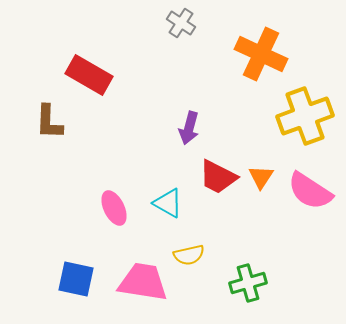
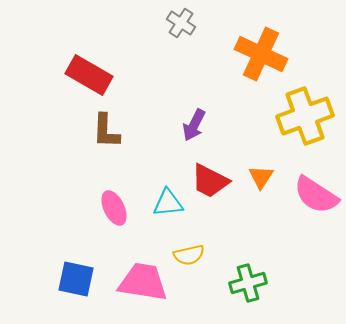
brown L-shape: moved 57 px right, 9 px down
purple arrow: moved 5 px right, 3 px up; rotated 12 degrees clockwise
red trapezoid: moved 8 px left, 4 px down
pink semicircle: moved 6 px right, 4 px down
cyan triangle: rotated 36 degrees counterclockwise
